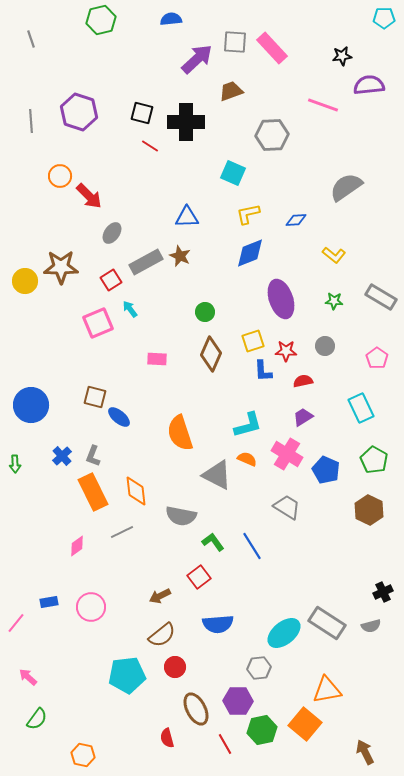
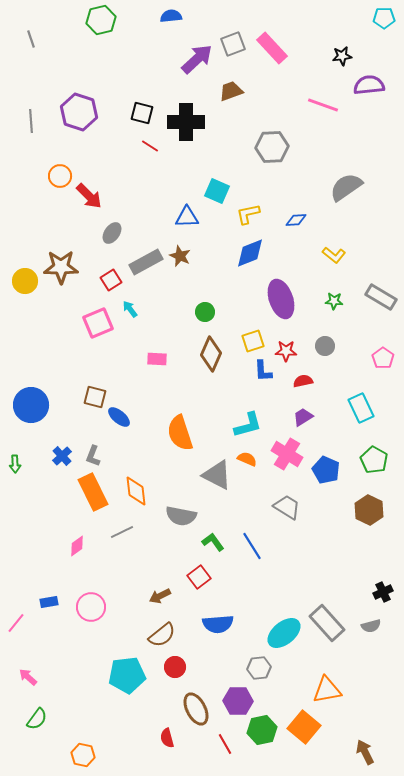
blue semicircle at (171, 19): moved 3 px up
gray square at (235, 42): moved 2 px left, 2 px down; rotated 25 degrees counterclockwise
gray hexagon at (272, 135): moved 12 px down
cyan square at (233, 173): moved 16 px left, 18 px down
pink pentagon at (377, 358): moved 6 px right
gray rectangle at (327, 623): rotated 15 degrees clockwise
orange square at (305, 724): moved 1 px left, 3 px down
